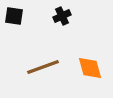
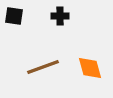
black cross: moved 2 px left; rotated 24 degrees clockwise
